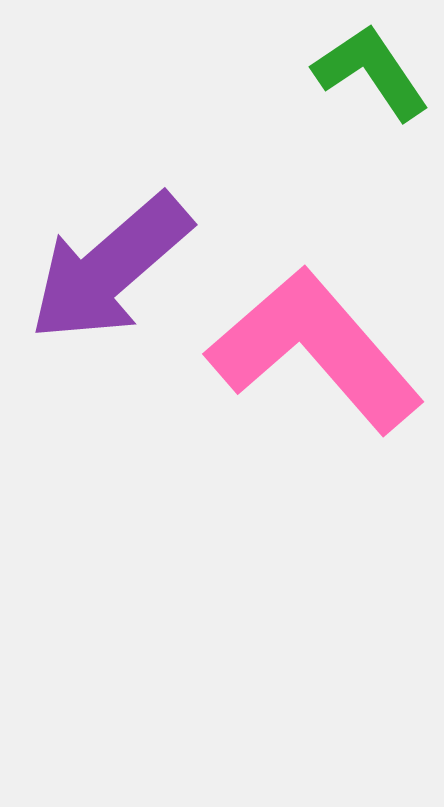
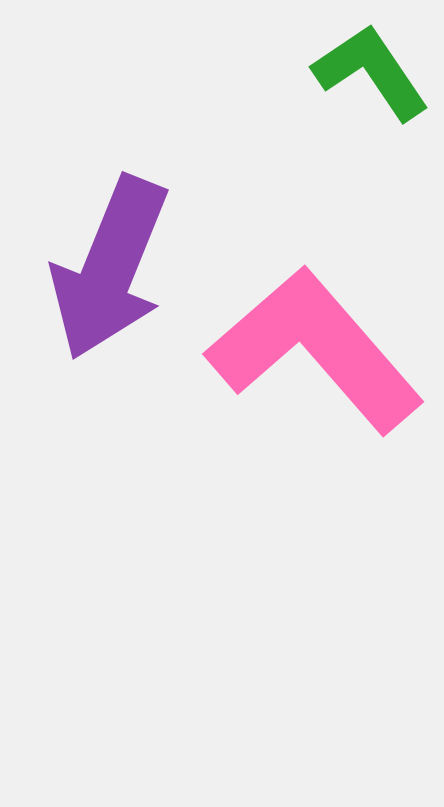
purple arrow: rotated 27 degrees counterclockwise
